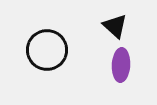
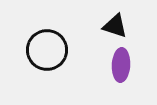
black triangle: rotated 24 degrees counterclockwise
